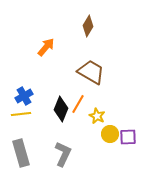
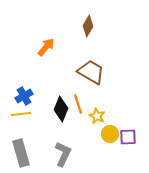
orange line: rotated 48 degrees counterclockwise
